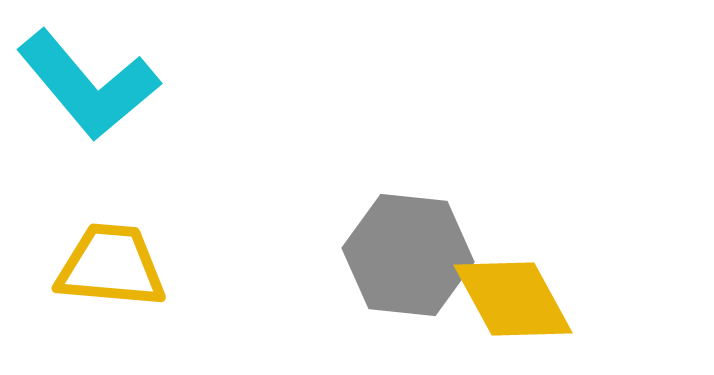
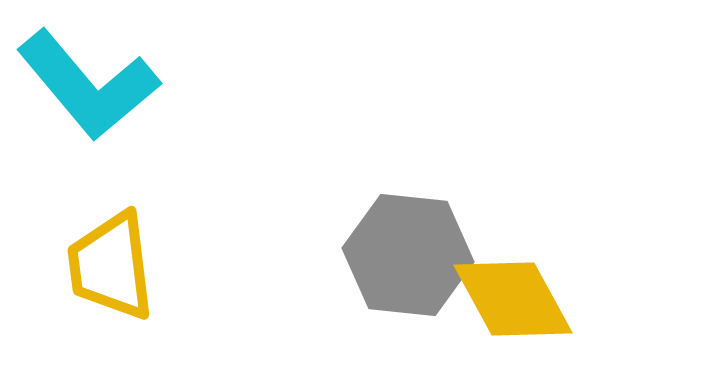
yellow trapezoid: rotated 102 degrees counterclockwise
